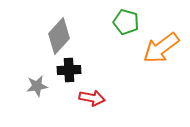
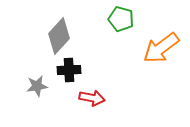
green pentagon: moved 5 px left, 3 px up
